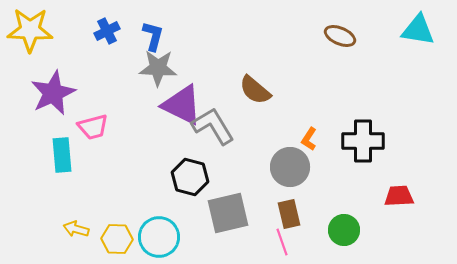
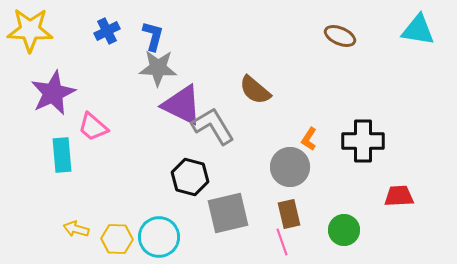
pink trapezoid: rotated 56 degrees clockwise
